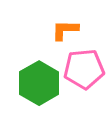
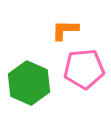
green hexagon: moved 10 px left; rotated 6 degrees counterclockwise
